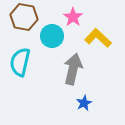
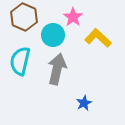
brown hexagon: rotated 12 degrees clockwise
cyan circle: moved 1 px right, 1 px up
cyan semicircle: moved 1 px up
gray arrow: moved 16 px left
